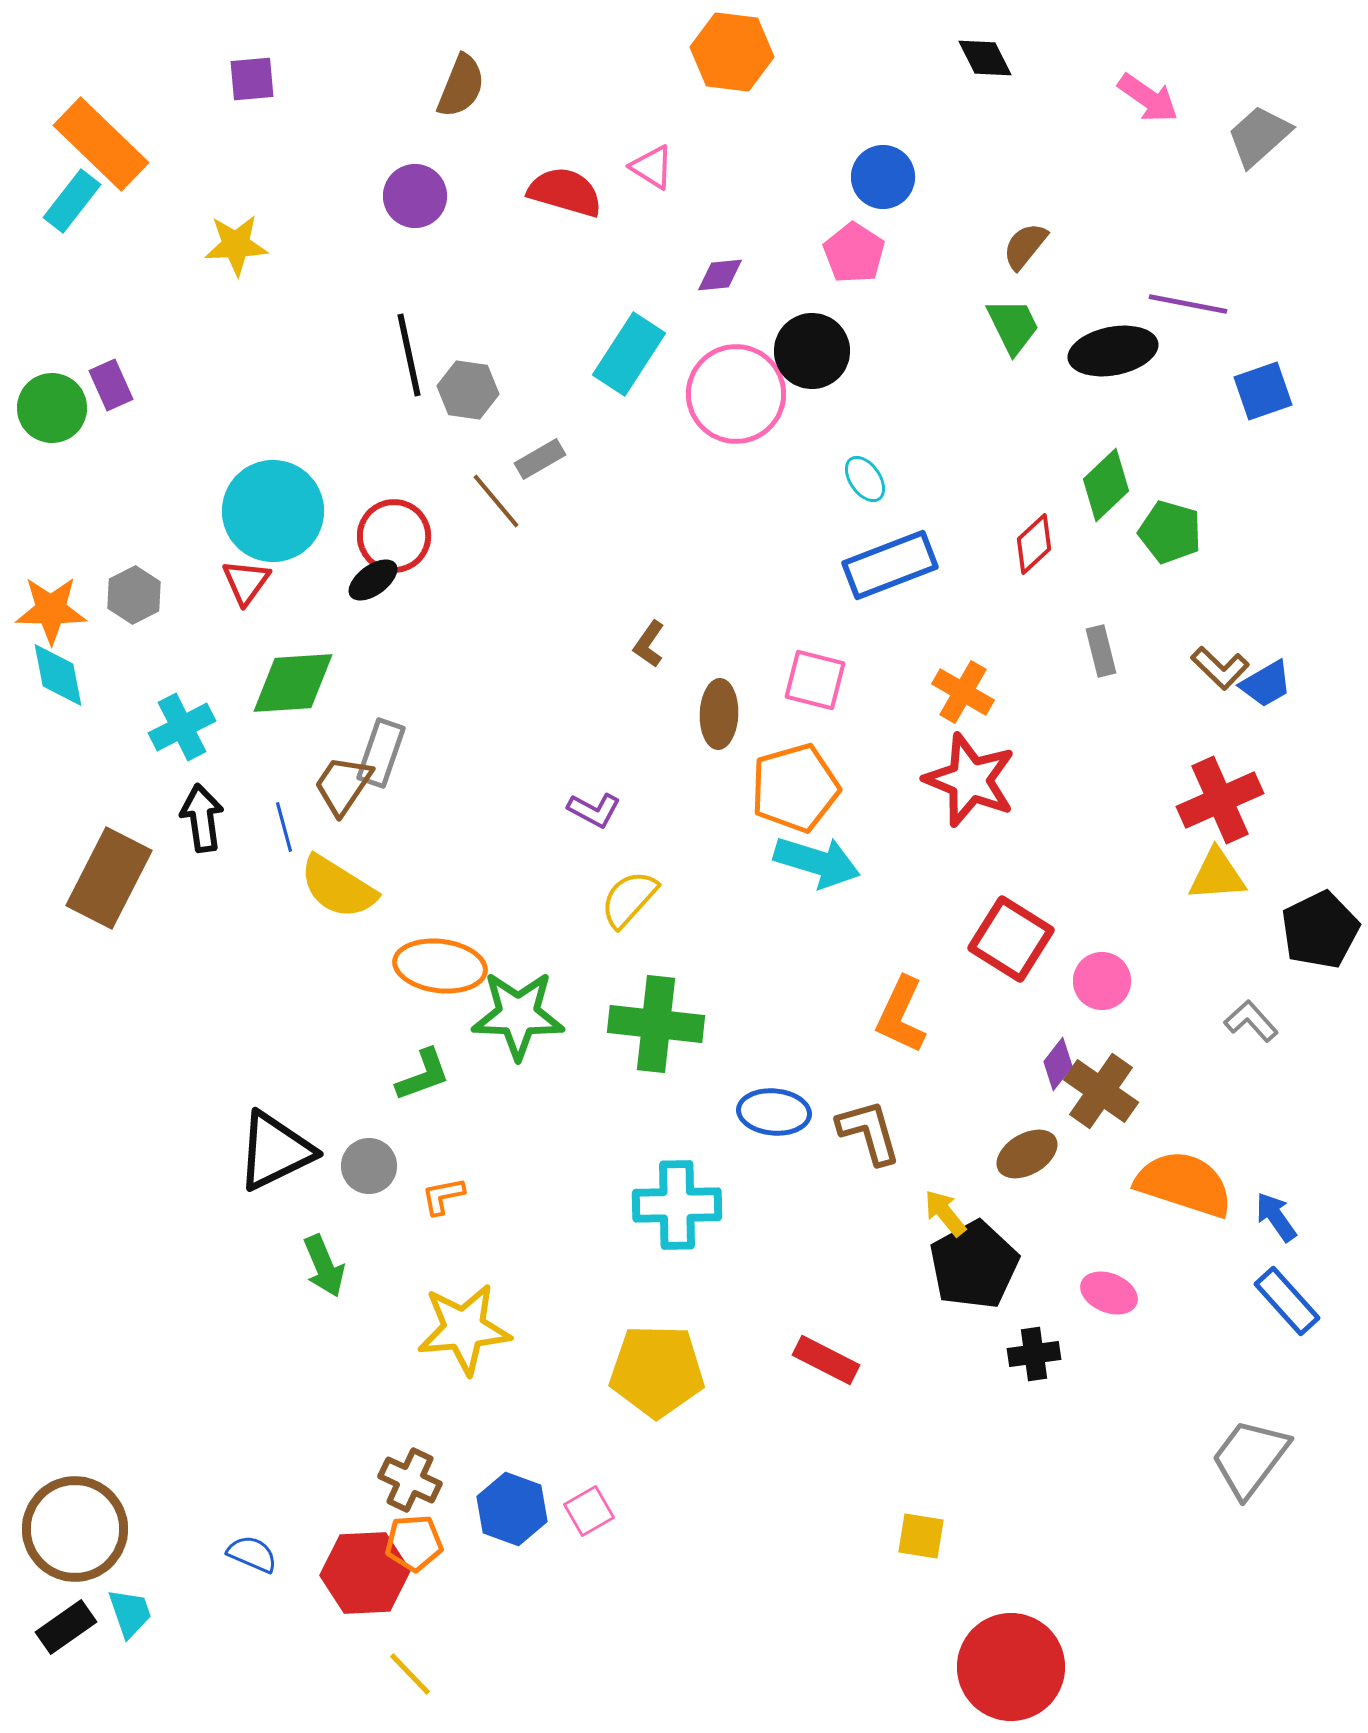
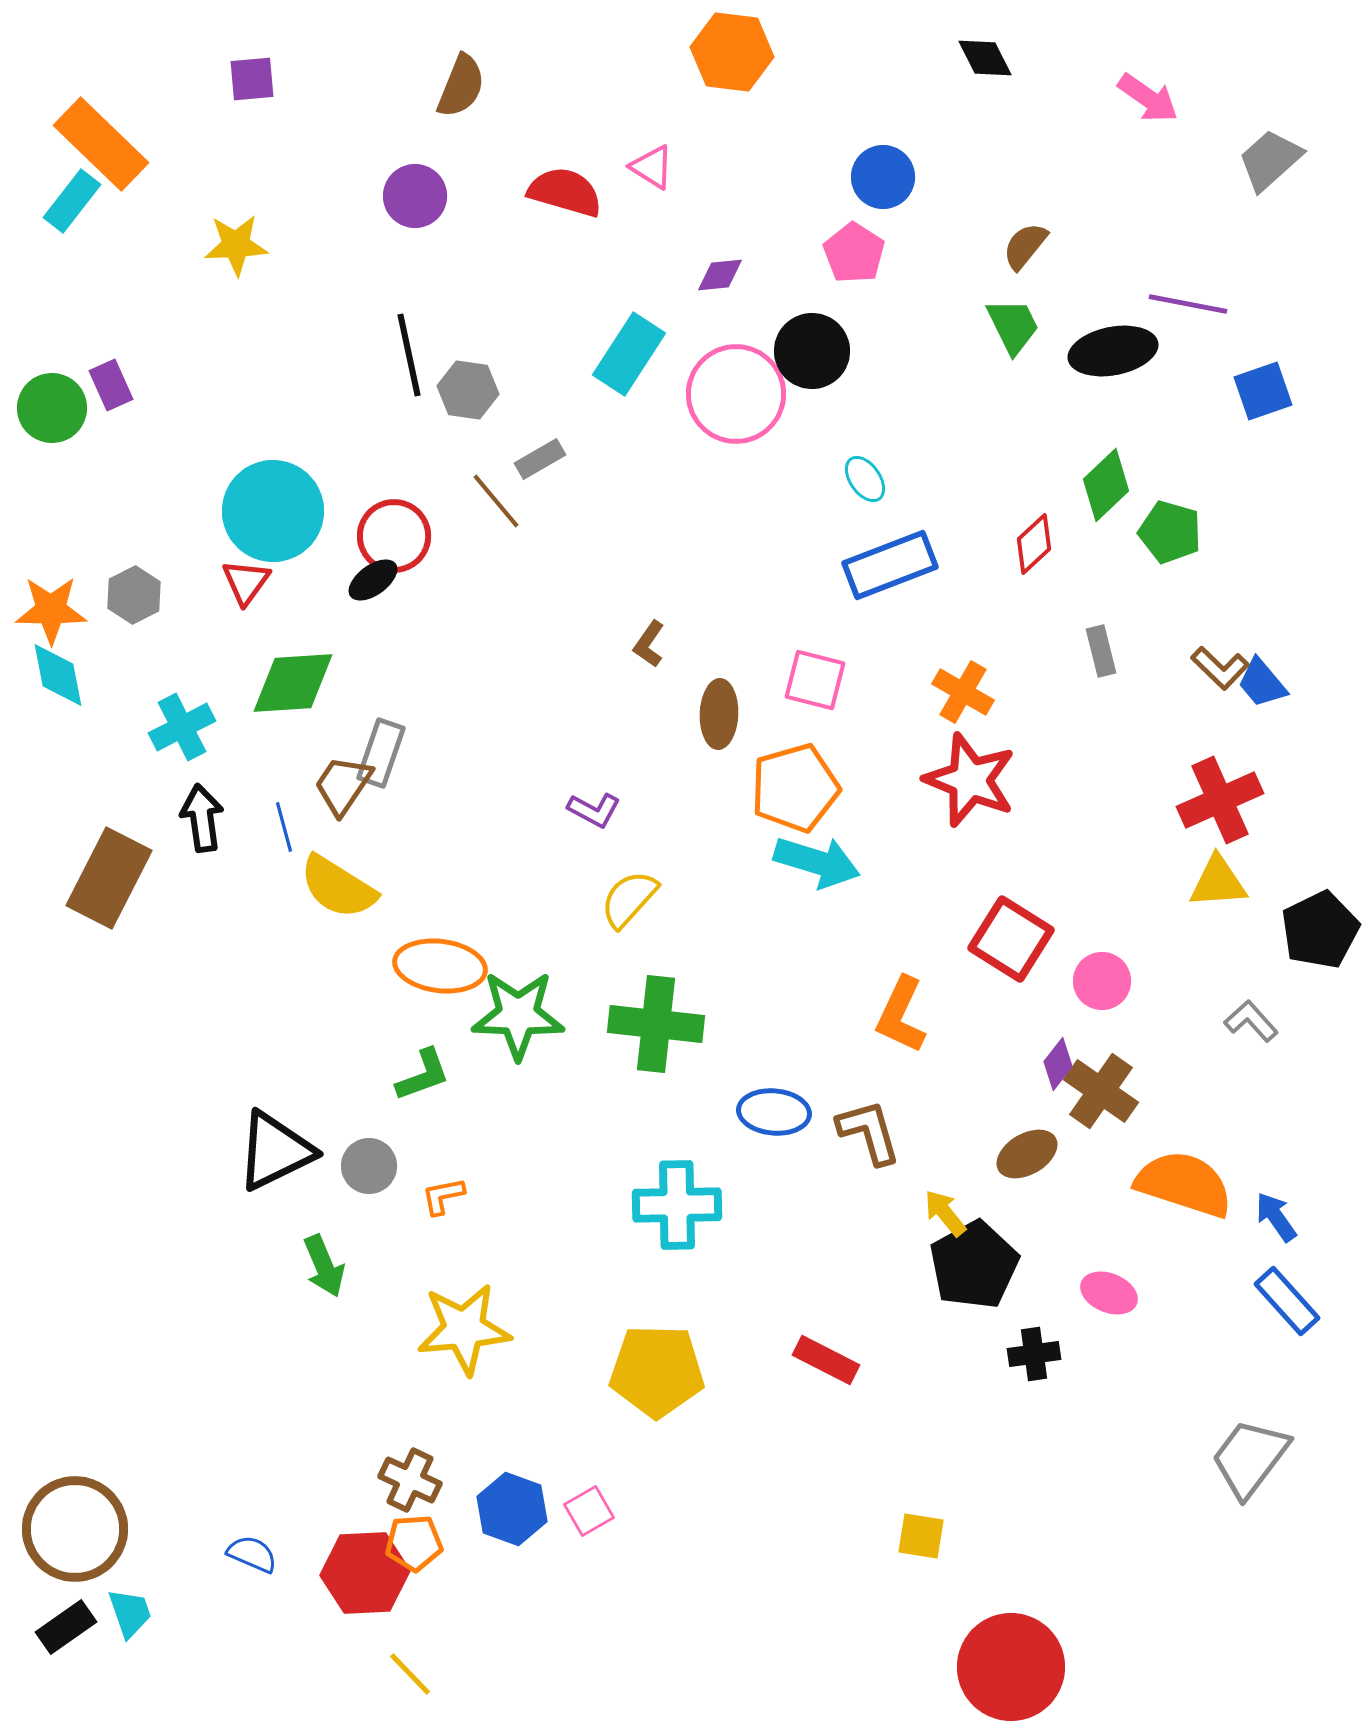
gray trapezoid at (1259, 136): moved 11 px right, 24 px down
blue trapezoid at (1266, 684): moved 4 px left, 1 px up; rotated 80 degrees clockwise
yellow triangle at (1217, 875): moved 1 px right, 7 px down
